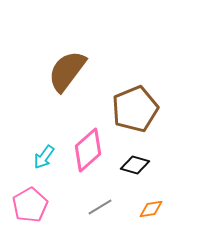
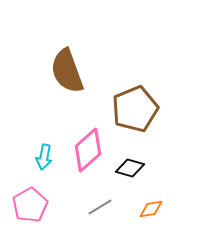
brown semicircle: rotated 57 degrees counterclockwise
cyan arrow: rotated 25 degrees counterclockwise
black diamond: moved 5 px left, 3 px down
